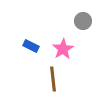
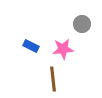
gray circle: moved 1 px left, 3 px down
pink star: rotated 25 degrees clockwise
